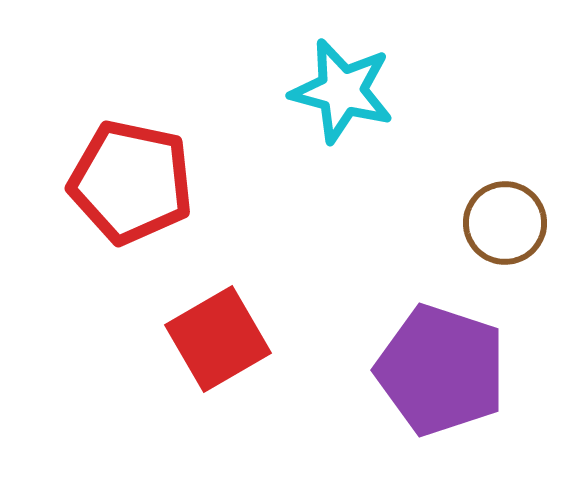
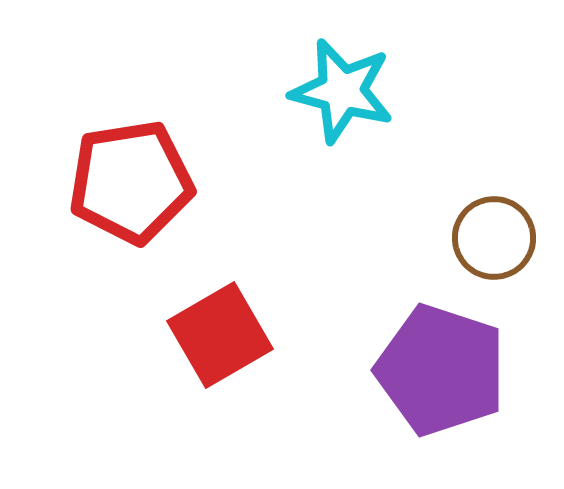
red pentagon: rotated 21 degrees counterclockwise
brown circle: moved 11 px left, 15 px down
red square: moved 2 px right, 4 px up
